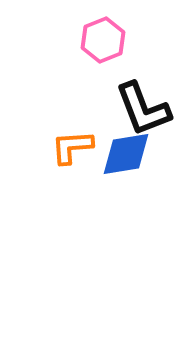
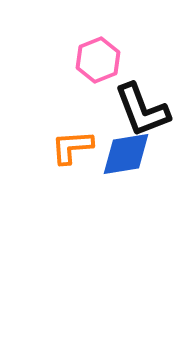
pink hexagon: moved 5 px left, 20 px down
black L-shape: moved 1 px left, 1 px down
